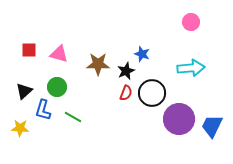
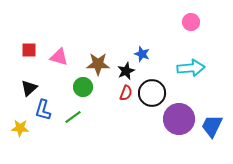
pink triangle: moved 3 px down
green circle: moved 26 px right
black triangle: moved 5 px right, 3 px up
green line: rotated 66 degrees counterclockwise
